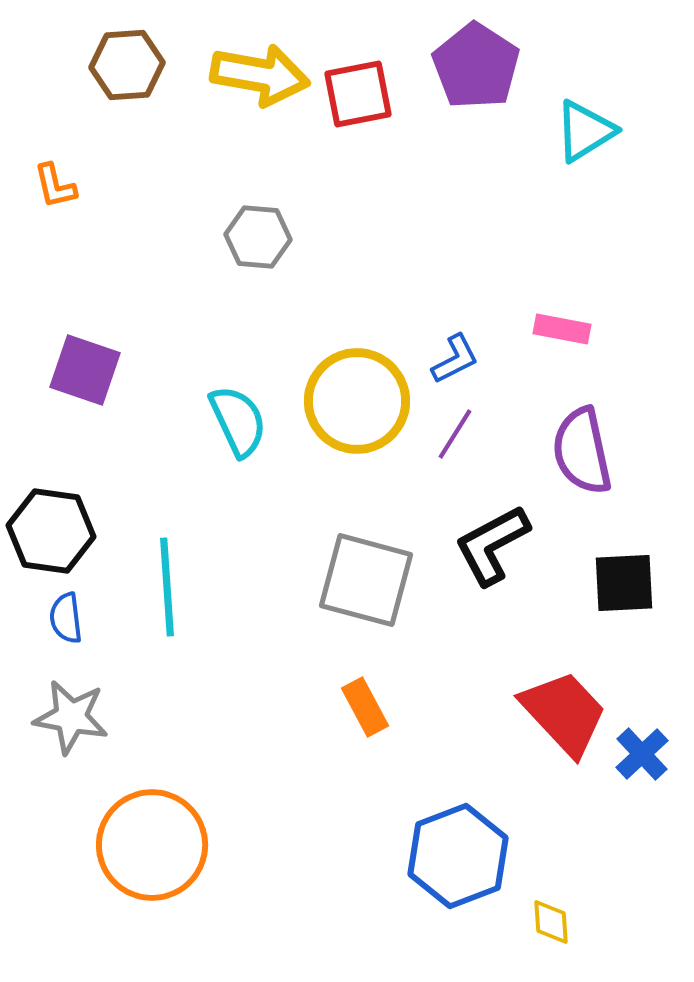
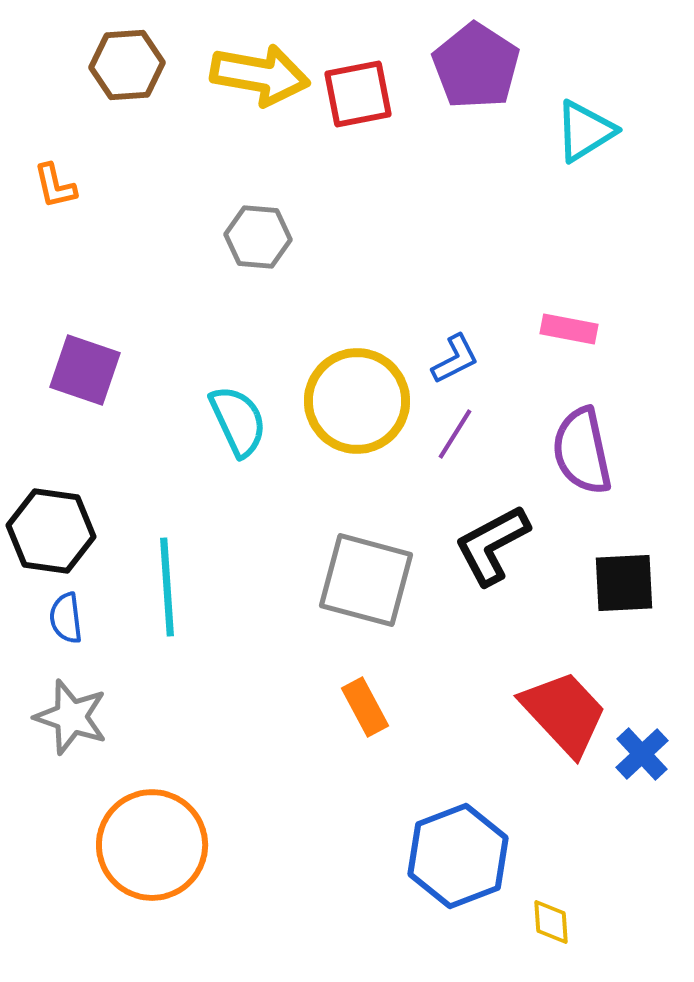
pink rectangle: moved 7 px right
gray star: rotated 8 degrees clockwise
